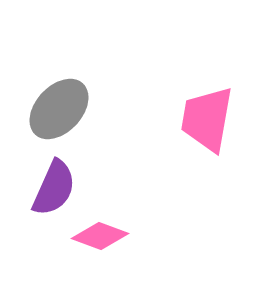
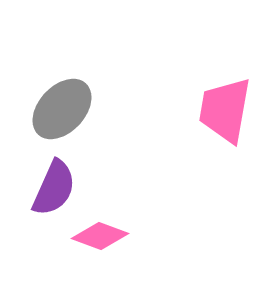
gray ellipse: moved 3 px right
pink trapezoid: moved 18 px right, 9 px up
